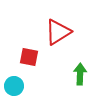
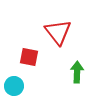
red triangle: rotated 36 degrees counterclockwise
green arrow: moved 3 px left, 2 px up
